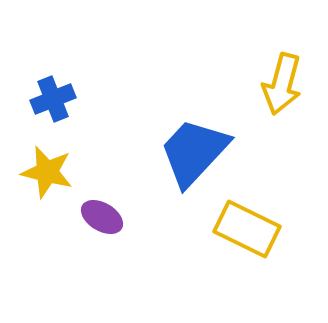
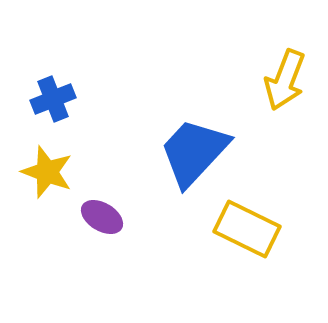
yellow arrow: moved 3 px right, 4 px up; rotated 6 degrees clockwise
yellow star: rotated 6 degrees clockwise
